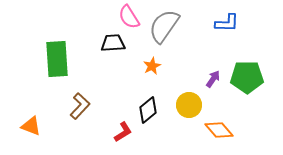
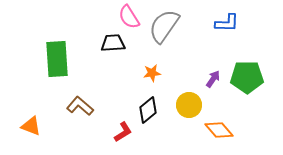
orange star: moved 7 px down; rotated 18 degrees clockwise
brown L-shape: rotated 92 degrees counterclockwise
